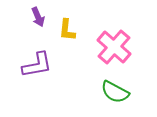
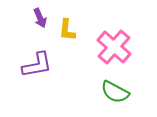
purple arrow: moved 2 px right, 1 px down
